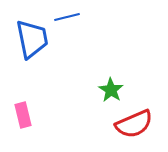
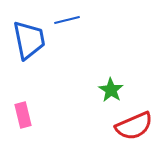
blue line: moved 3 px down
blue trapezoid: moved 3 px left, 1 px down
red semicircle: moved 2 px down
